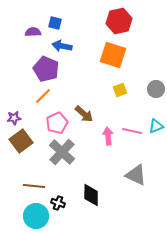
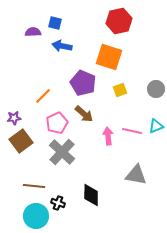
orange square: moved 4 px left, 2 px down
purple pentagon: moved 37 px right, 14 px down
gray triangle: rotated 15 degrees counterclockwise
